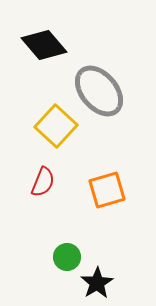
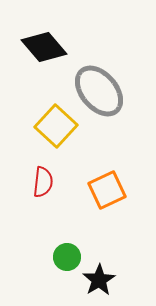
black diamond: moved 2 px down
red semicircle: rotated 16 degrees counterclockwise
orange square: rotated 9 degrees counterclockwise
black star: moved 2 px right, 3 px up
